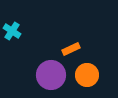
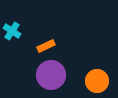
orange rectangle: moved 25 px left, 3 px up
orange circle: moved 10 px right, 6 px down
